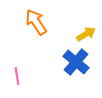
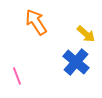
yellow arrow: rotated 72 degrees clockwise
pink line: rotated 12 degrees counterclockwise
